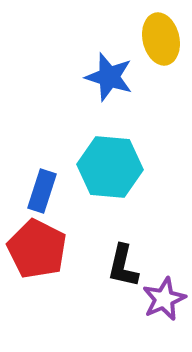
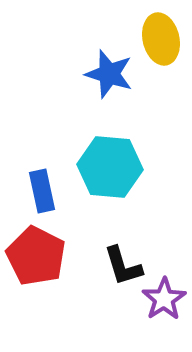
blue star: moved 3 px up
blue rectangle: rotated 30 degrees counterclockwise
red pentagon: moved 1 px left, 7 px down
black L-shape: rotated 30 degrees counterclockwise
purple star: rotated 9 degrees counterclockwise
